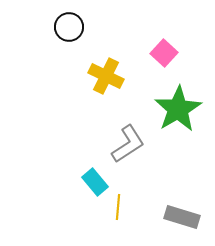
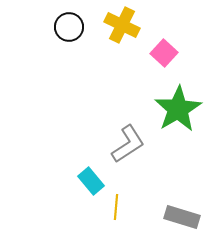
yellow cross: moved 16 px right, 51 px up
cyan rectangle: moved 4 px left, 1 px up
yellow line: moved 2 px left
